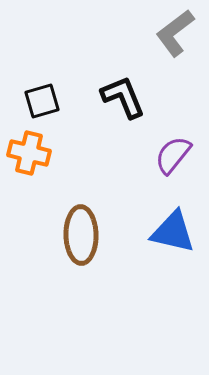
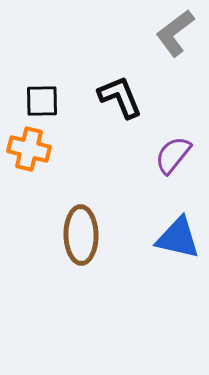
black L-shape: moved 3 px left
black square: rotated 15 degrees clockwise
orange cross: moved 4 px up
blue triangle: moved 5 px right, 6 px down
